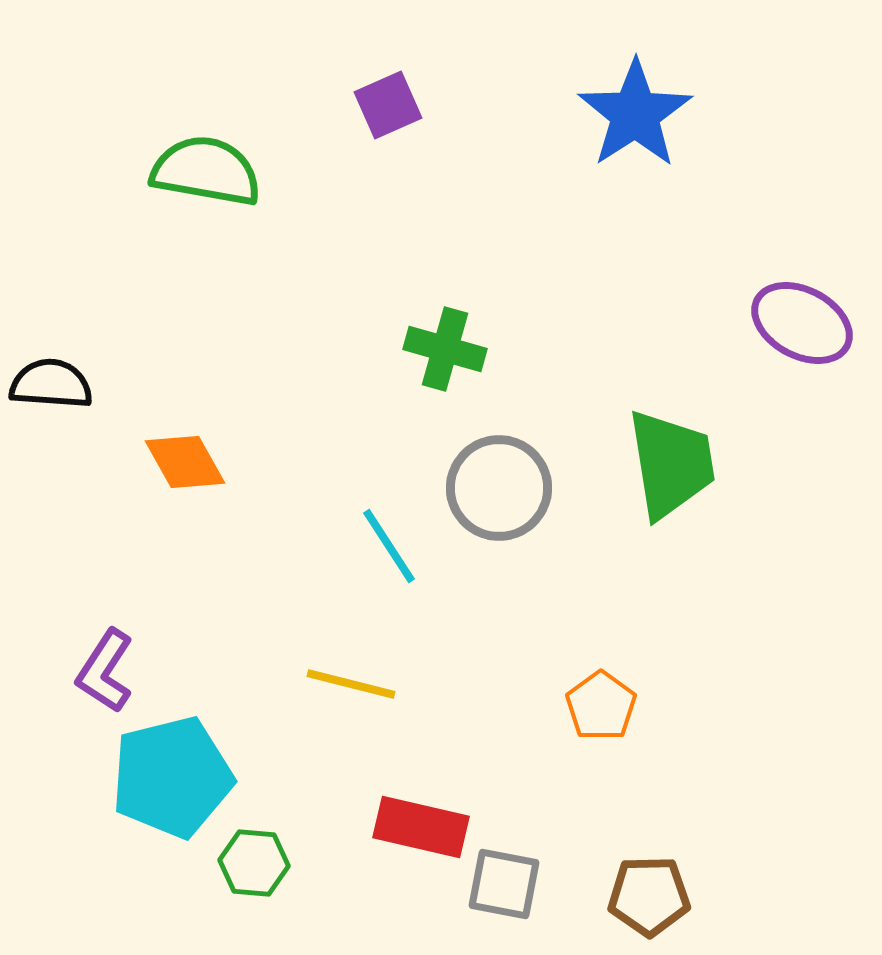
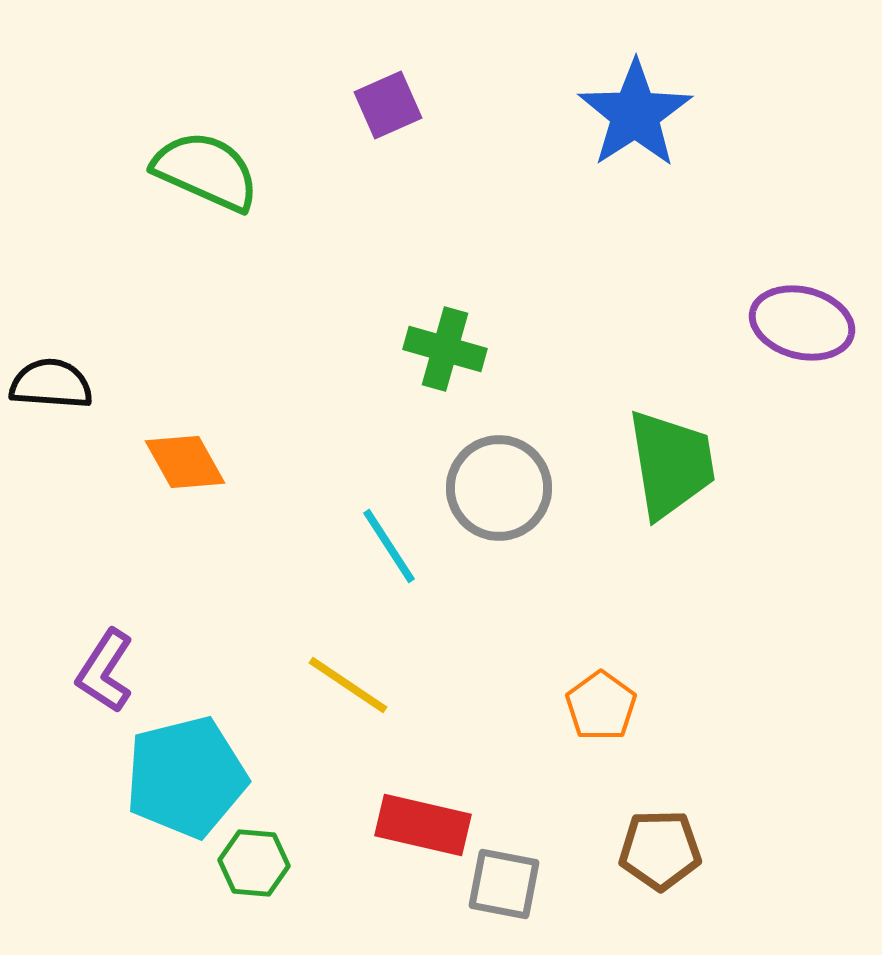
green semicircle: rotated 14 degrees clockwise
purple ellipse: rotated 14 degrees counterclockwise
yellow line: moved 3 px left, 1 px down; rotated 20 degrees clockwise
cyan pentagon: moved 14 px right
red rectangle: moved 2 px right, 2 px up
brown pentagon: moved 11 px right, 46 px up
